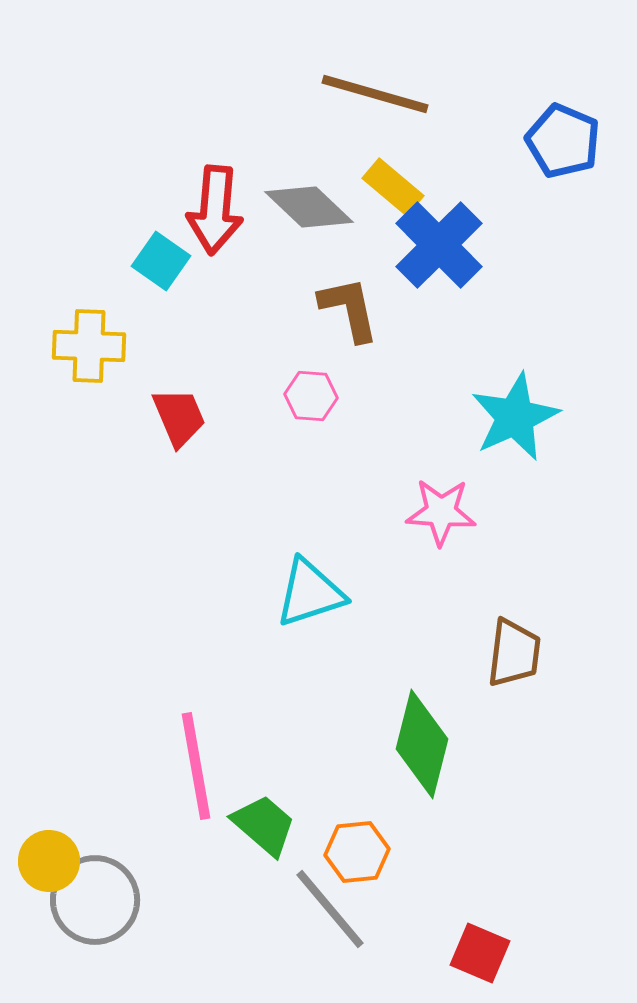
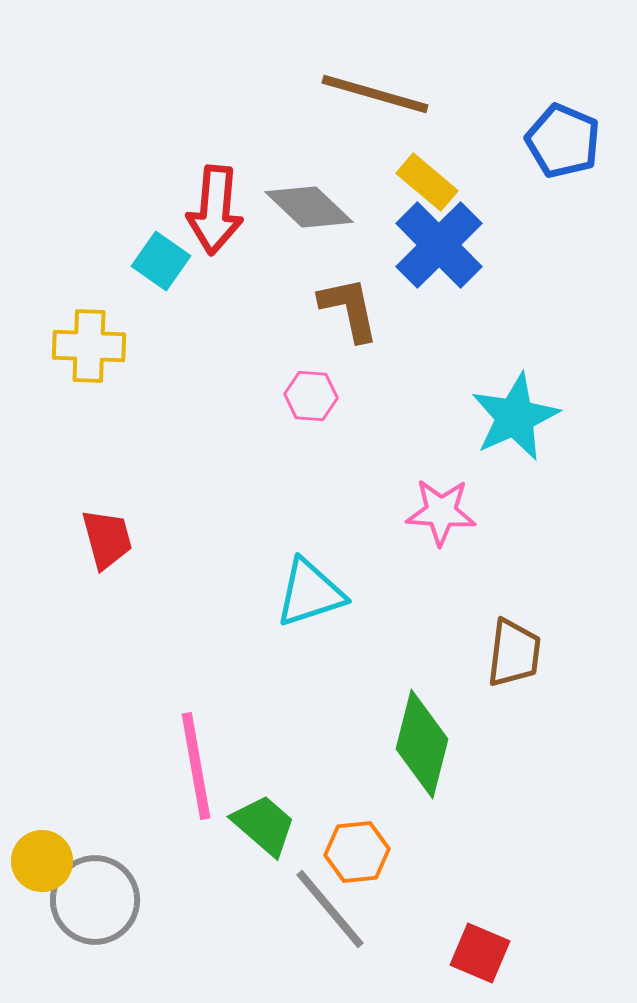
yellow rectangle: moved 34 px right, 5 px up
red trapezoid: moved 72 px left, 122 px down; rotated 8 degrees clockwise
yellow circle: moved 7 px left
